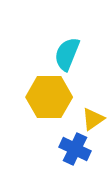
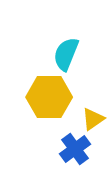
cyan semicircle: moved 1 px left
blue cross: rotated 28 degrees clockwise
